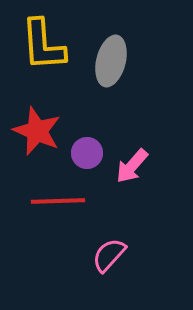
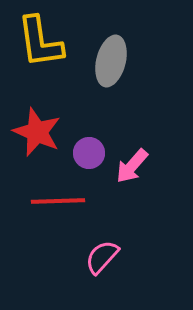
yellow L-shape: moved 3 px left, 3 px up; rotated 4 degrees counterclockwise
red star: moved 1 px down
purple circle: moved 2 px right
pink semicircle: moved 7 px left, 2 px down
